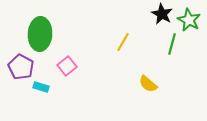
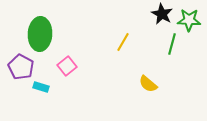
green star: rotated 25 degrees counterclockwise
